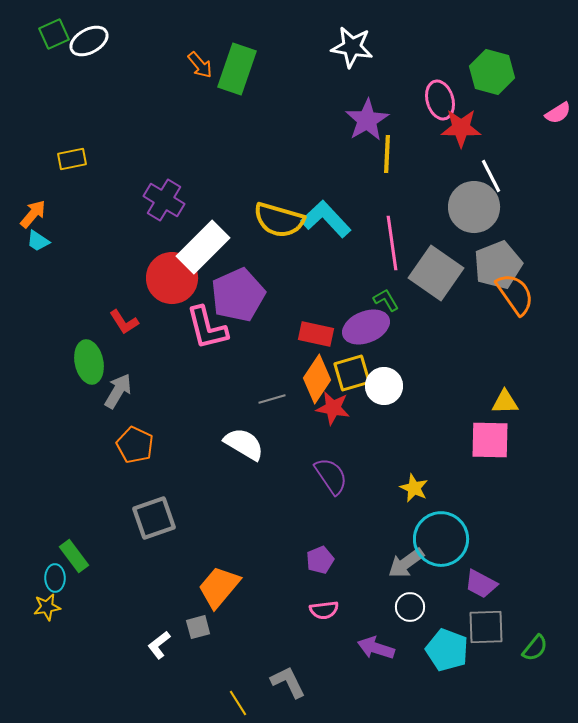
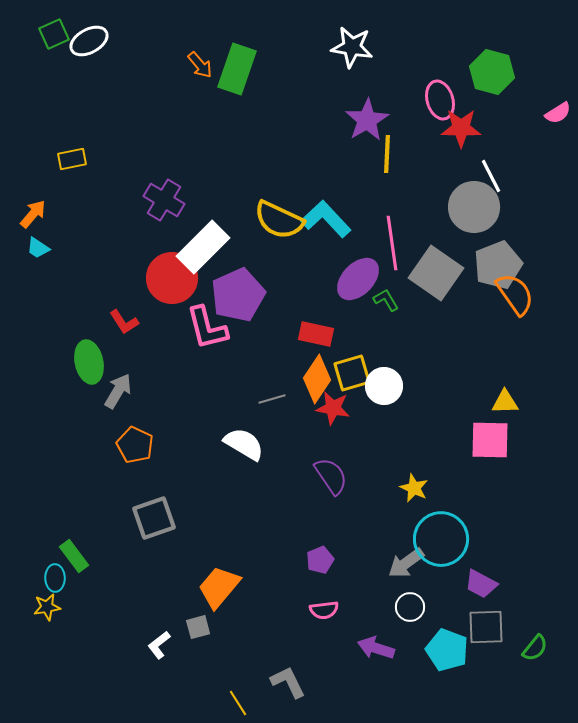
yellow semicircle at (279, 220): rotated 9 degrees clockwise
cyan trapezoid at (38, 241): moved 7 px down
purple ellipse at (366, 327): moved 8 px left, 48 px up; rotated 24 degrees counterclockwise
